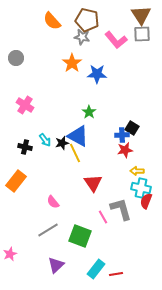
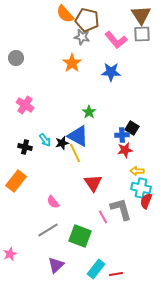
orange semicircle: moved 13 px right, 7 px up
blue star: moved 14 px right, 2 px up
